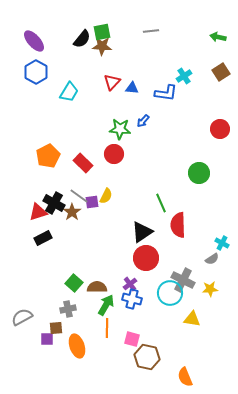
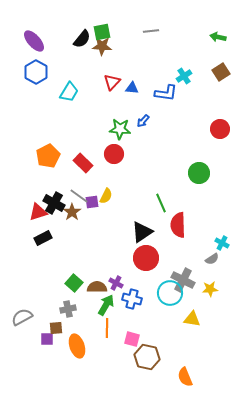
purple cross at (130, 284): moved 14 px left, 1 px up; rotated 24 degrees counterclockwise
